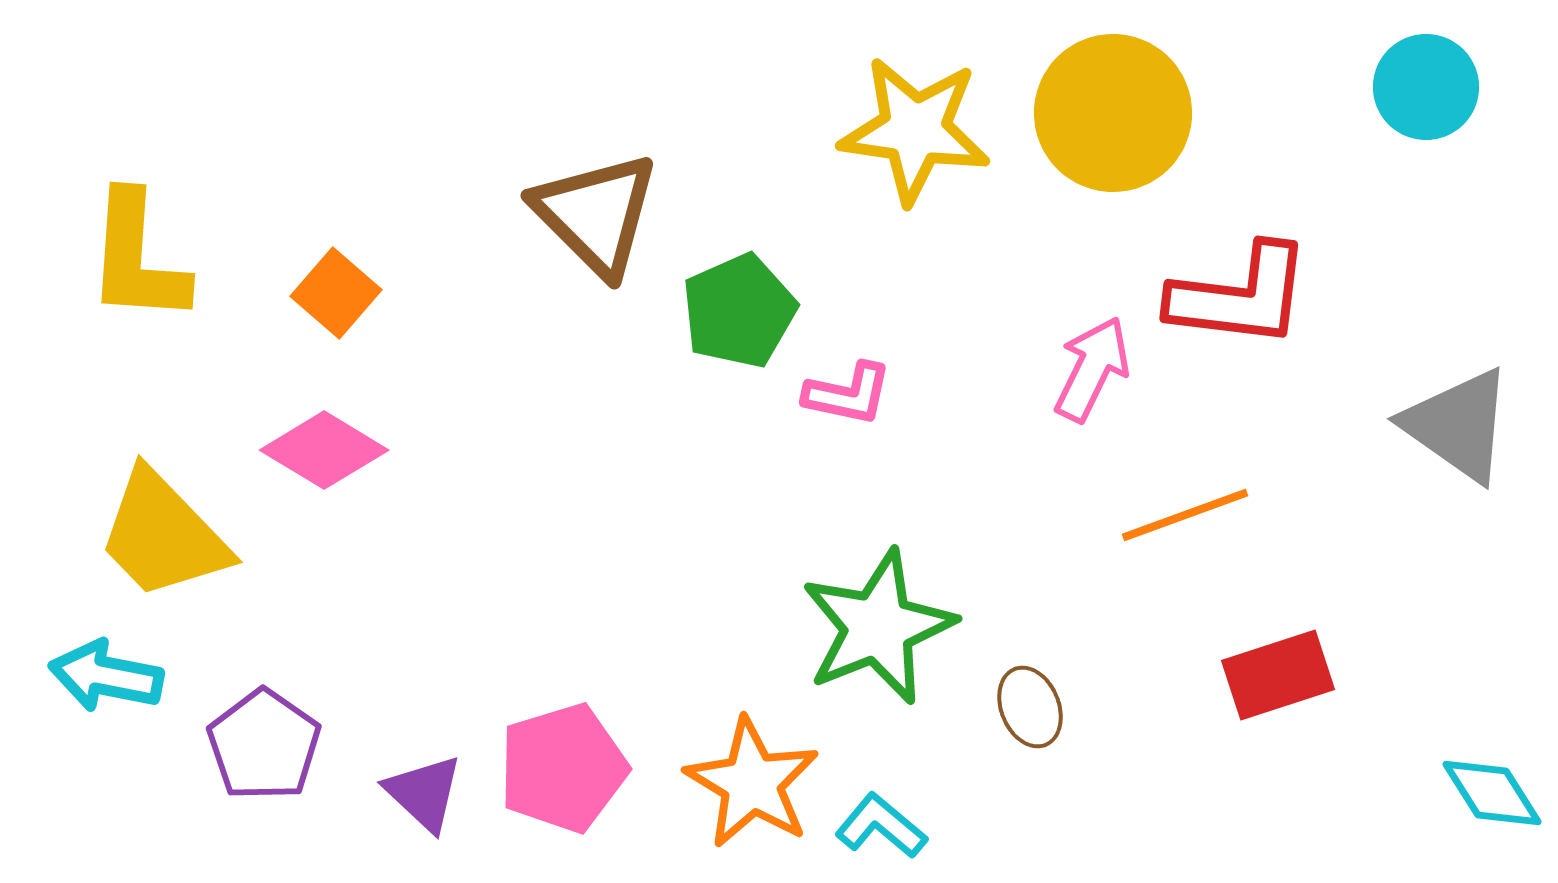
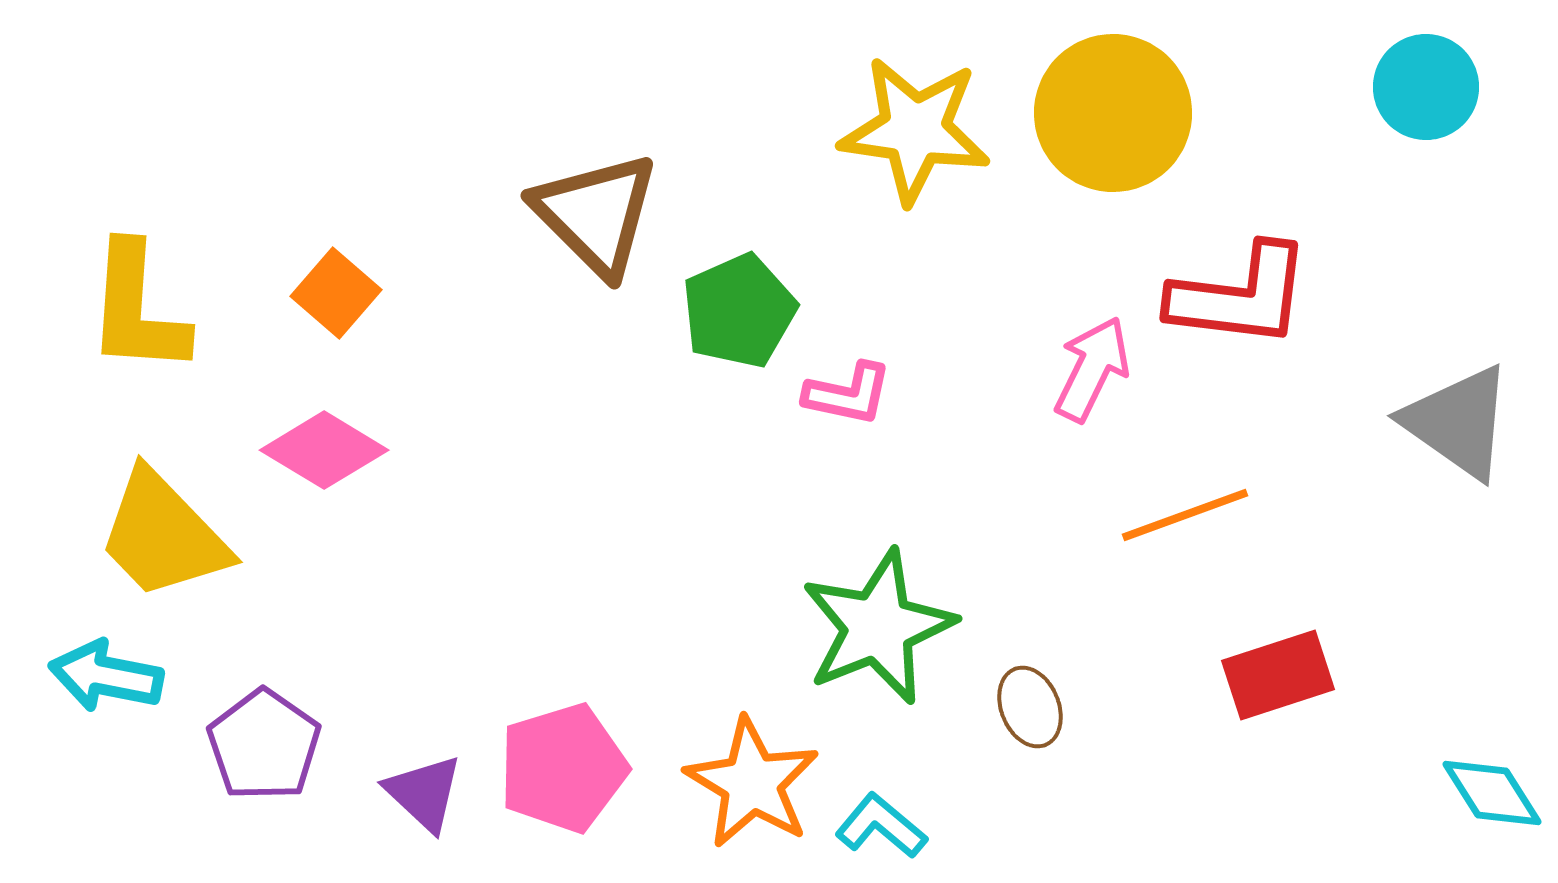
yellow L-shape: moved 51 px down
gray triangle: moved 3 px up
